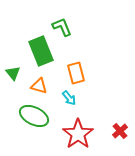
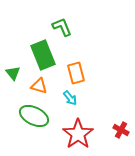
green rectangle: moved 2 px right, 4 px down
cyan arrow: moved 1 px right
red cross: moved 1 px right, 1 px up; rotated 21 degrees counterclockwise
